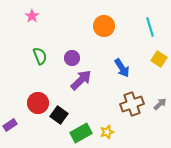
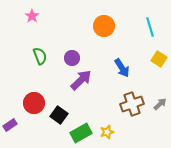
red circle: moved 4 px left
